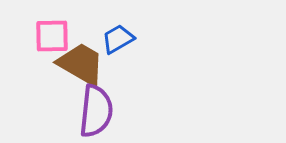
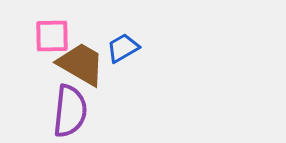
blue trapezoid: moved 5 px right, 9 px down
purple semicircle: moved 26 px left
